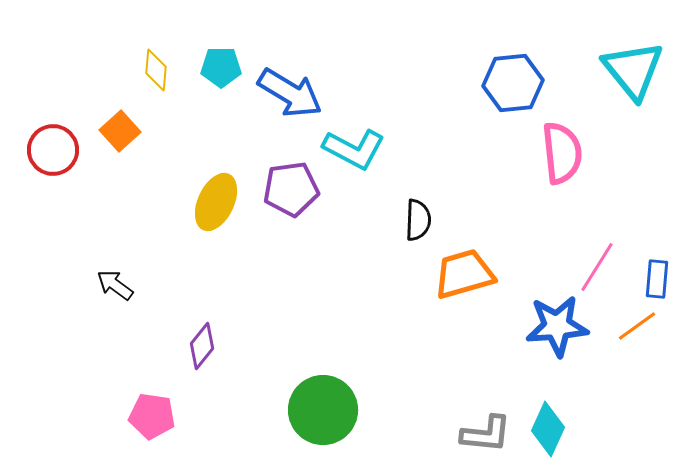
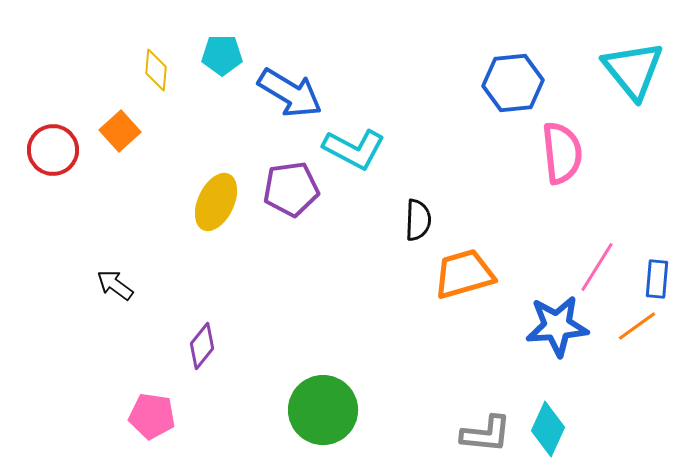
cyan pentagon: moved 1 px right, 12 px up
